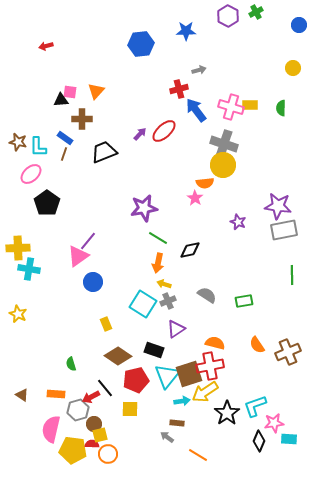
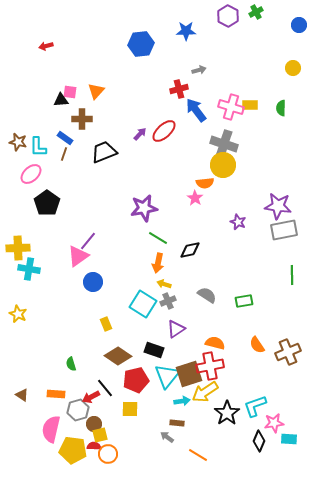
red semicircle at (92, 444): moved 2 px right, 2 px down
